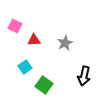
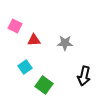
gray star: rotated 28 degrees clockwise
